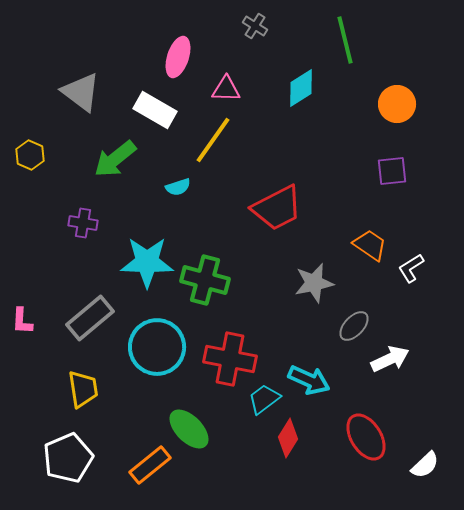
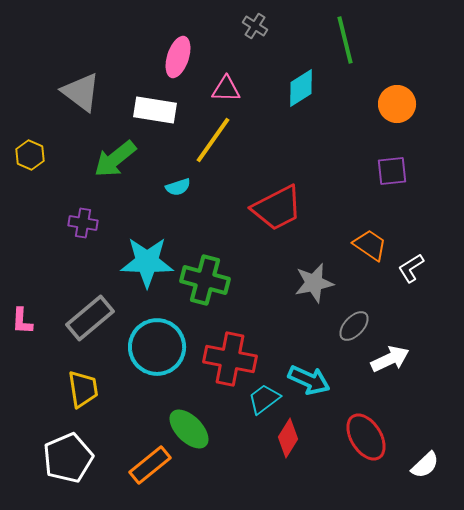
white rectangle: rotated 21 degrees counterclockwise
